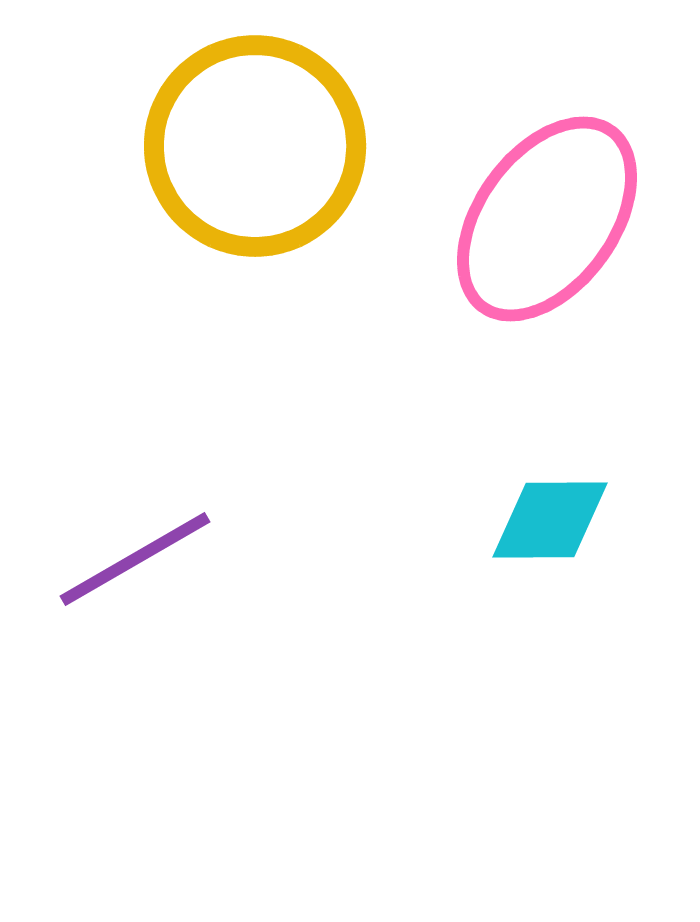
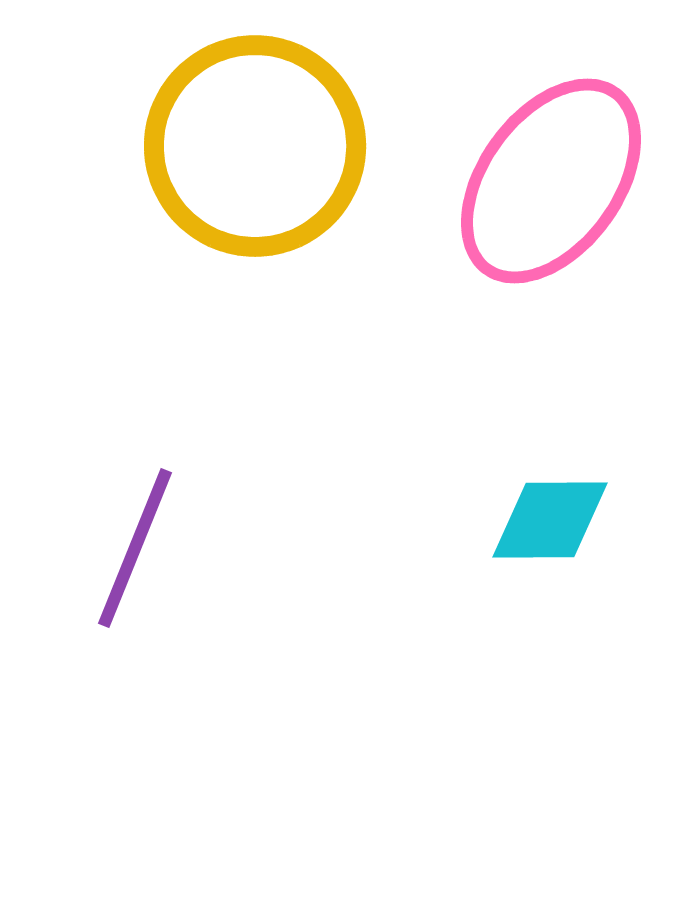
pink ellipse: moved 4 px right, 38 px up
purple line: moved 11 px up; rotated 38 degrees counterclockwise
